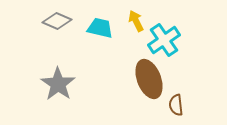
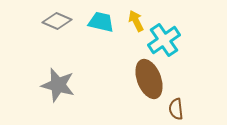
cyan trapezoid: moved 1 px right, 6 px up
gray star: moved 1 px down; rotated 20 degrees counterclockwise
brown semicircle: moved 4 px down
